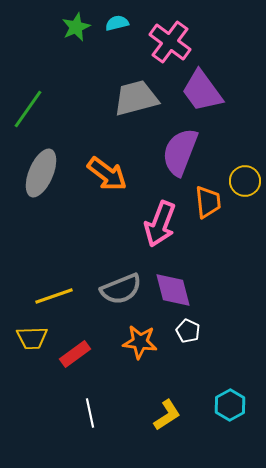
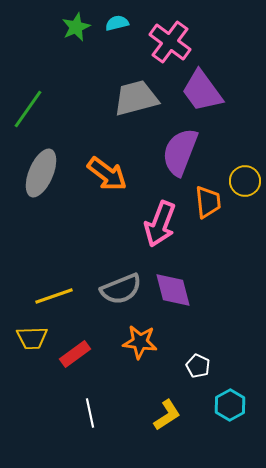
white pentagon: moved 10 px right, 35 px down
